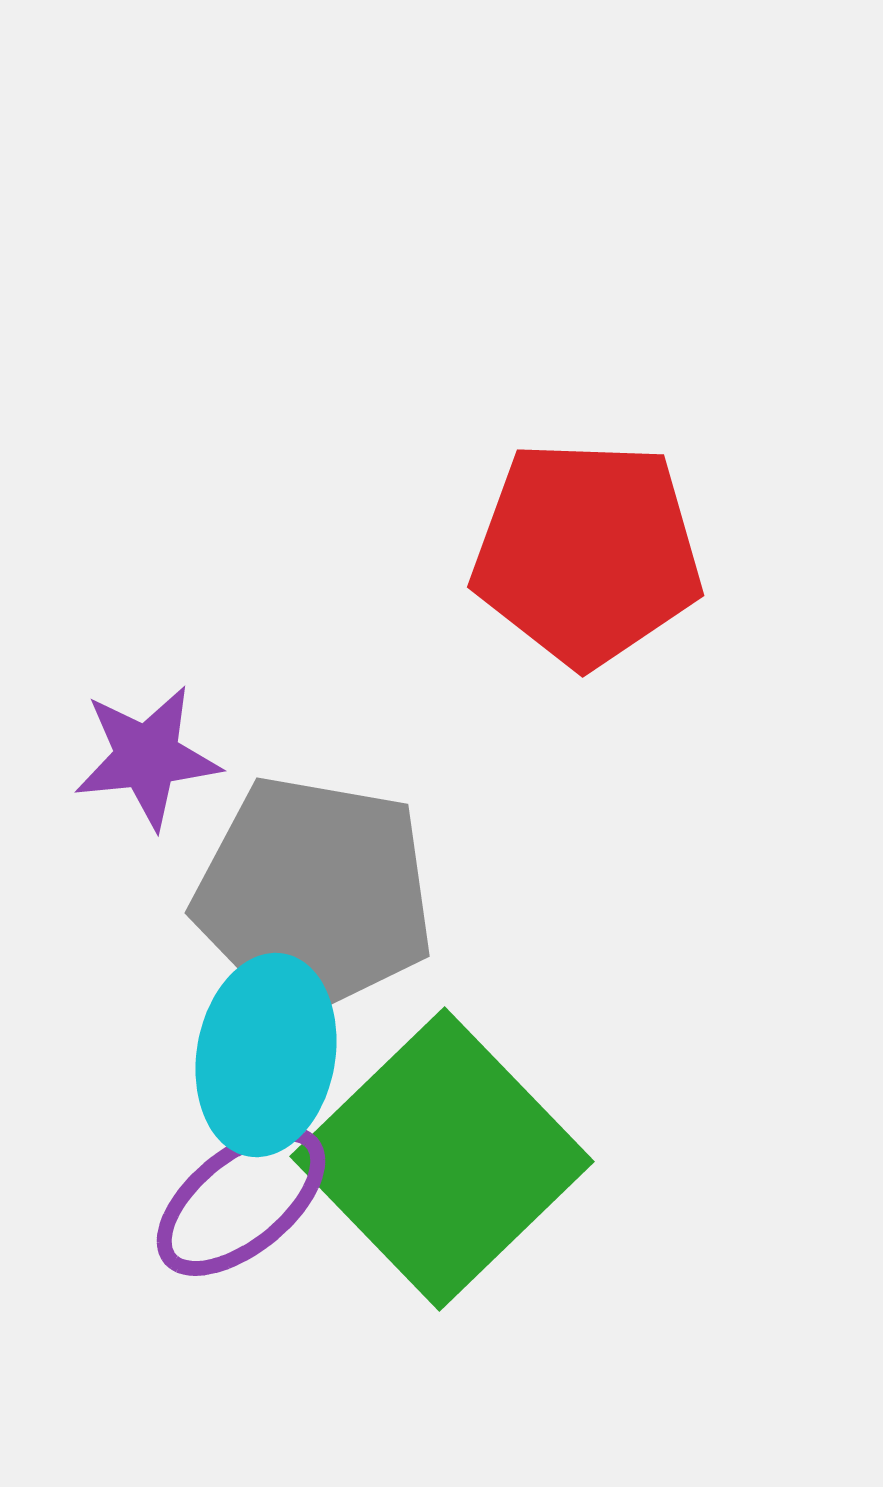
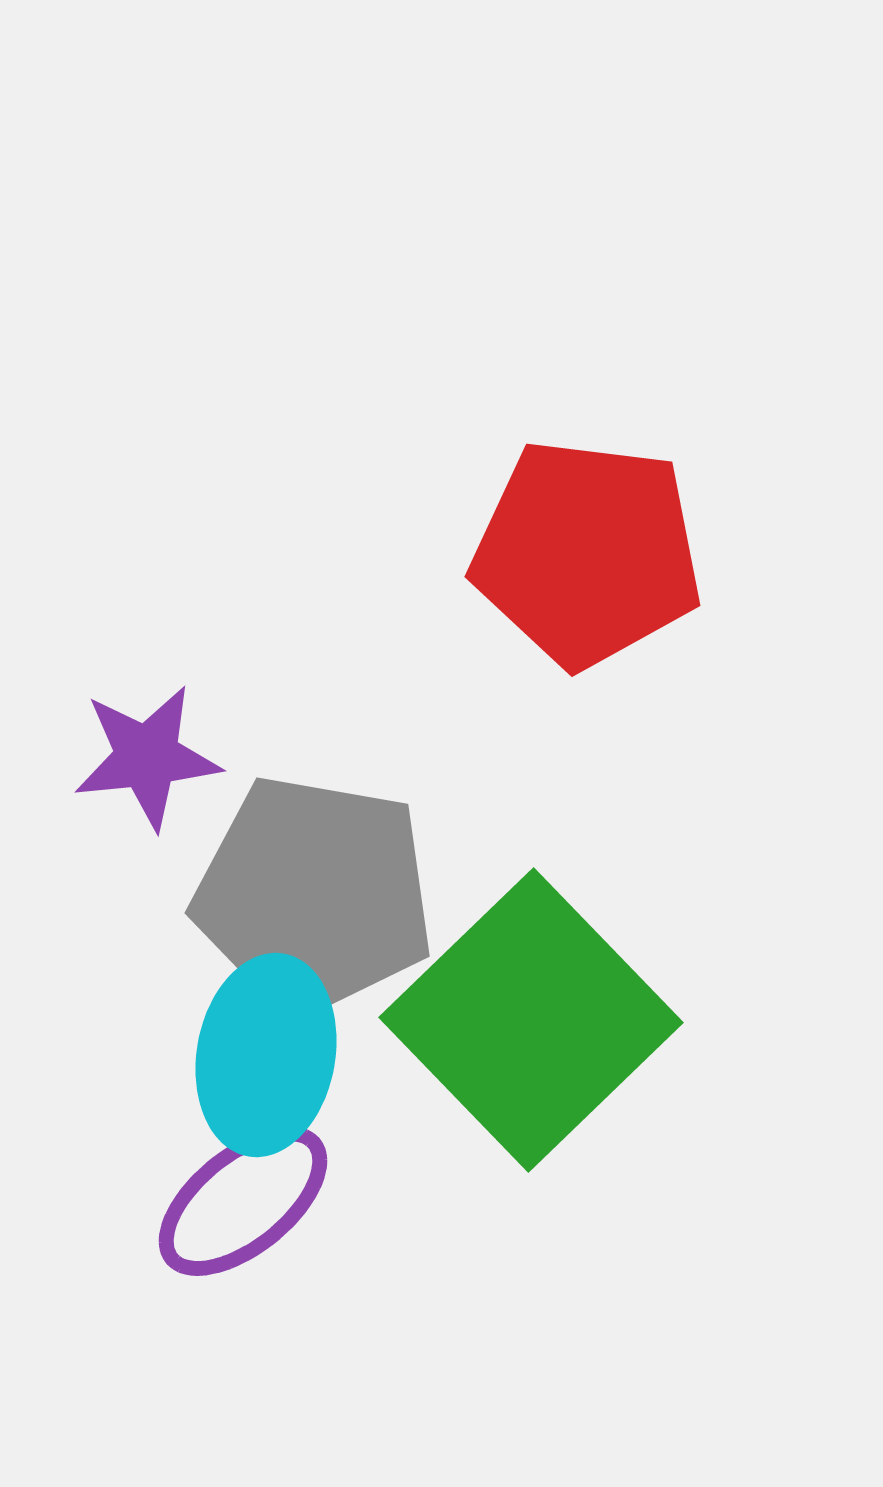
red pentagon: rotated 5 degrees clockwise
green square: moved 89 px right, 139 px up
purple ellipse: moved 2 px right
